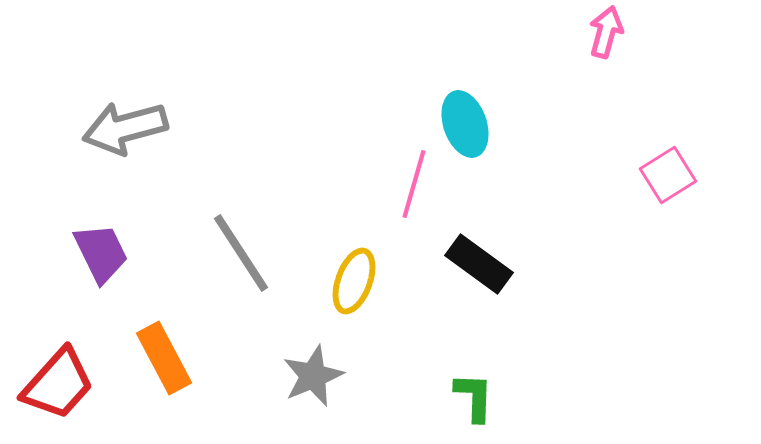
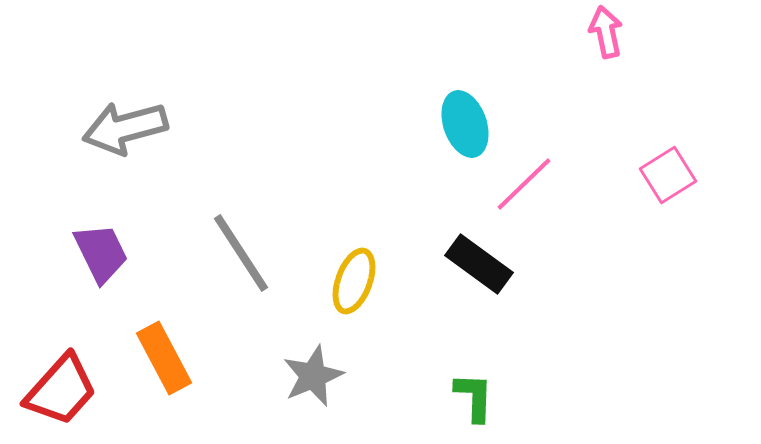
pink arrow: rotated 27 degrees counterclockwise
pink line: moved 110 px right; rotated 30 degrees clockwise
red trapezoid: moved 3 px right, 6 px down
